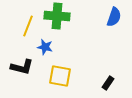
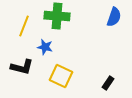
yellow line: moved 4 px left
yellow square: moved 1 px right; rotated 15 degrees clockwise
